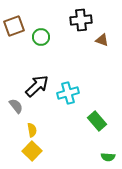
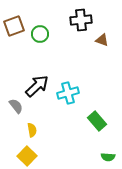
green circle: moved 1 px left, 3 px up
yellow square: moved 5 px left, 5 px down
